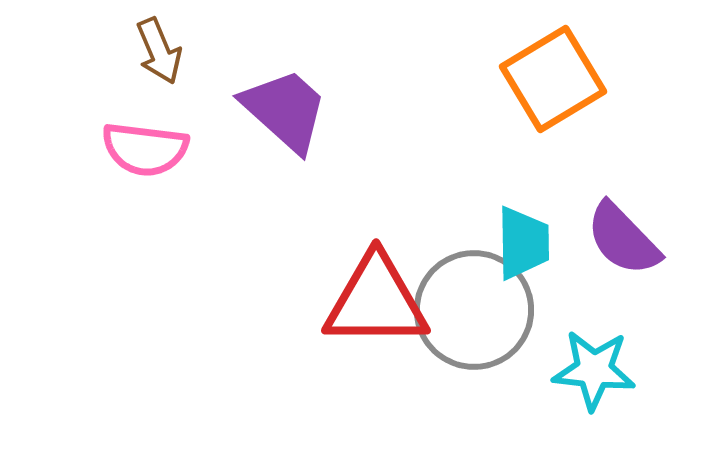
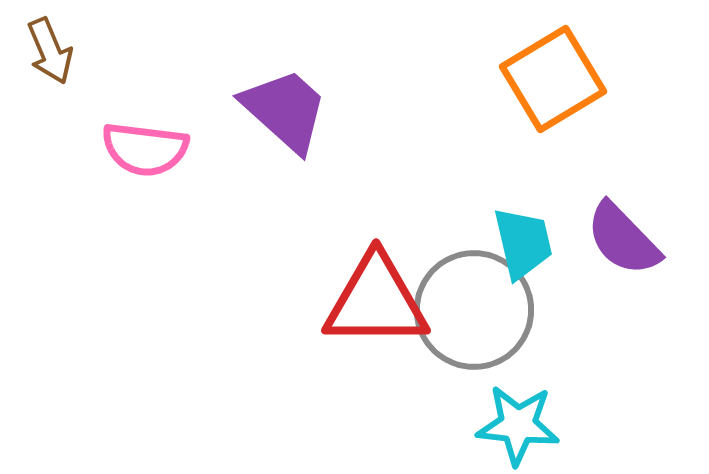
brown arrow: moved 109 px left
cyan trapezoid: rotated 12 degrees counterclockwise
cyan star: moved 76 px left, 55 px down
